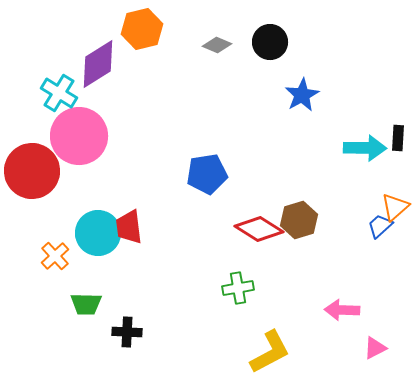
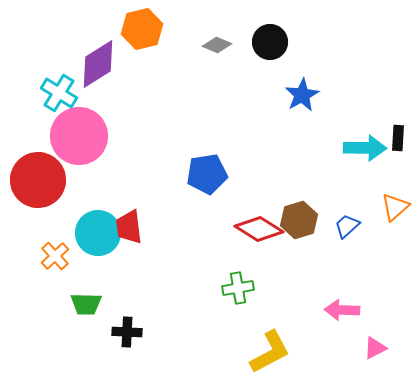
red circle: moved 6 px right, 9 px down
blue trapezoid: moved 33 px left
